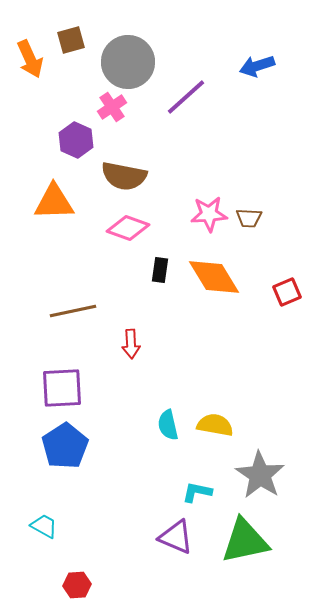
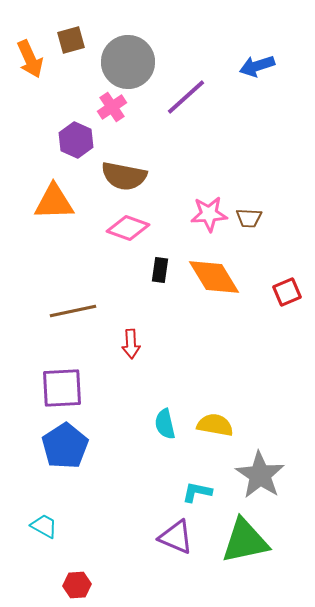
cyan semicircle: moved 3 px left, 1 px up
